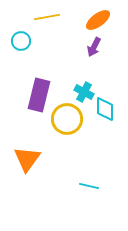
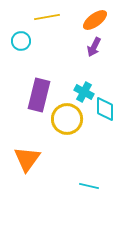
orange ellipse: moved 3 px left
